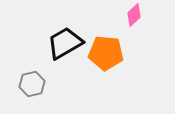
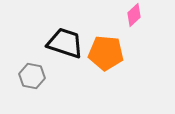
black trapezoid: rotated 48 degrees clockwise
gray hexagon: moved 8 px up; rotated 25 degrees clockwise
